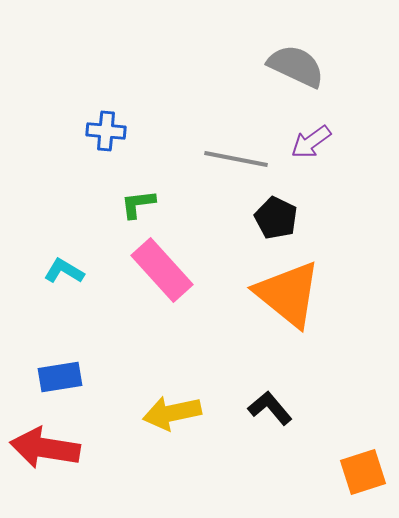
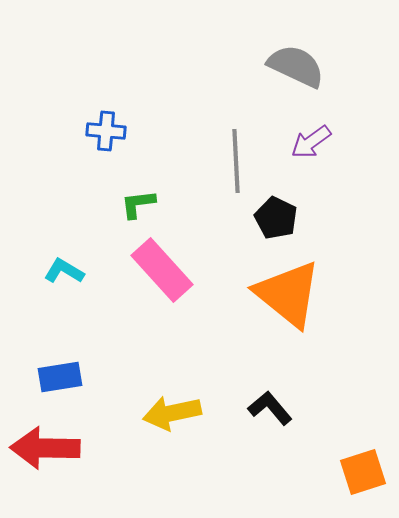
gray line: moved 2 px down; rotated 76 degrees clockwise
red arrow: rotated 8 degrees counterclockwise
